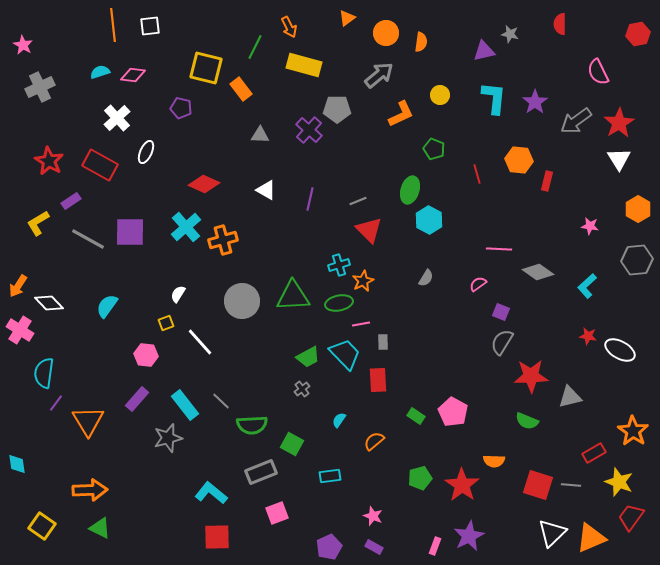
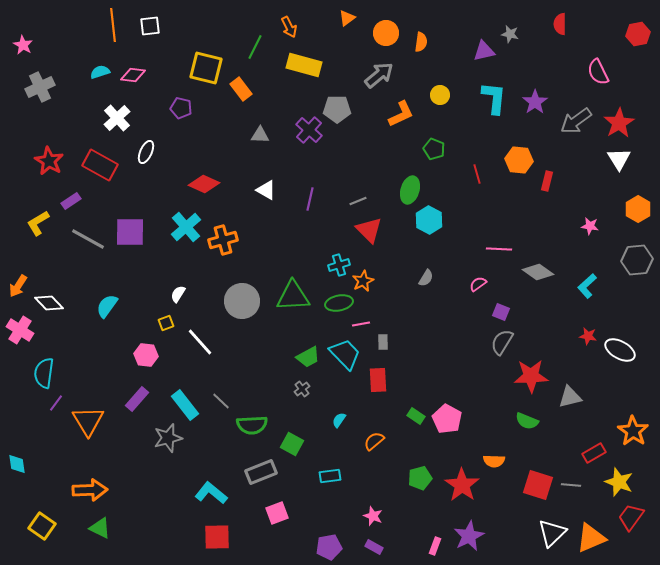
pink pentagon at (453, 412): moved 6 px left, 7 px down
purple pentagon at (329, 547): rotated 15 degrees clockwise
